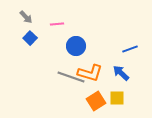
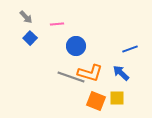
orange square: rotated 36 degrees counterclockwise
